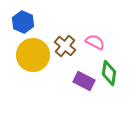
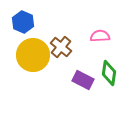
pink semicircle: moved 5 px right, 6 px up; rotated 30 degrees counterclockwise
brown cross: moved 4 px left, 1 px down
purple rectangle: moved 1 px left, 1 px up
